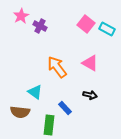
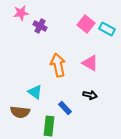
pink star: moved 3 px up; rotated 21 degrees clockwise
orange arrow: moved 1 px right, 2 px up; rotated 25 degrees clockwise
green rectangle: moved 1 px down
